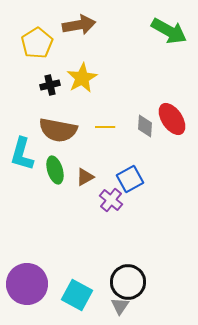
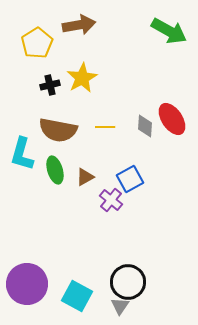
cyan square: moved 1 px down
